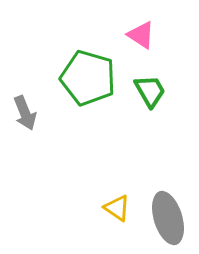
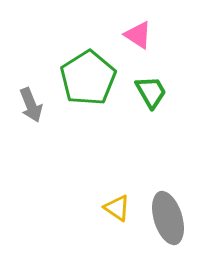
pink triangle: moved 3 px left
green pentagon: rotated 24 degrees clockwise
green trapezoid: moved 1 px right, 1 px down
gray arrow: moved 6 px right, 8 px up
